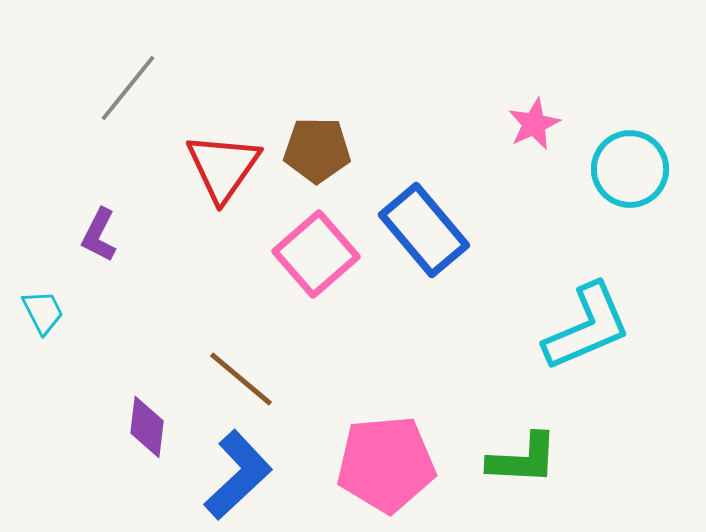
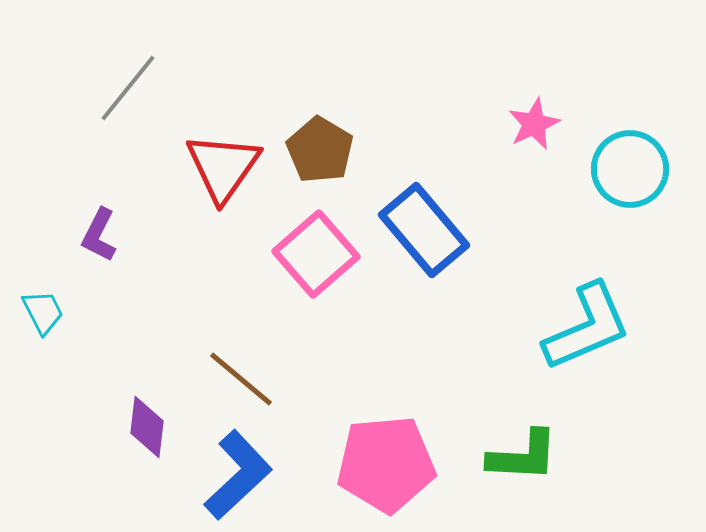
brown pentagon: moved 3 px right; rotated 30 degrees clockwise
green L-shape: moved 3 px up
